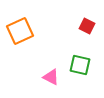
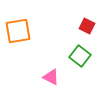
orange square: moved 2 px left; rotated 16 degrees clockwise
green square: moved 9 px up; rotated 25 degrees clockwise
